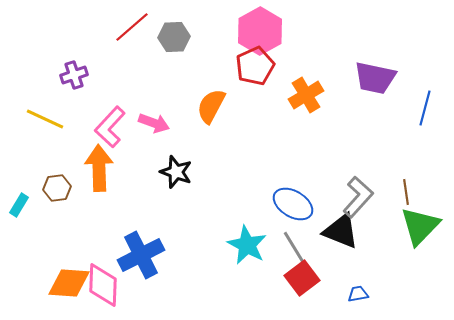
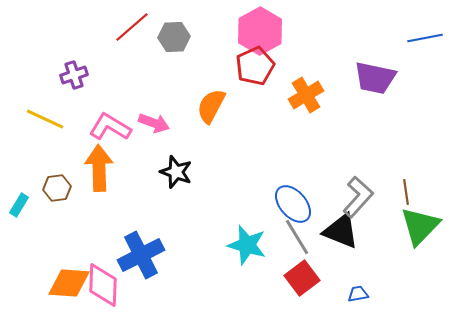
blue line: moved 70 px up; rotated 64 degrees clockwise
pink L-shape: rotated 78 degrees clockwise
blue ellipse: rotated 18 degrees clockwise
cyan star: rotated 12 degrees counterclockwise
gray line: moved 2 px right, 12 px up
